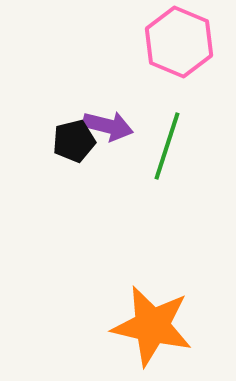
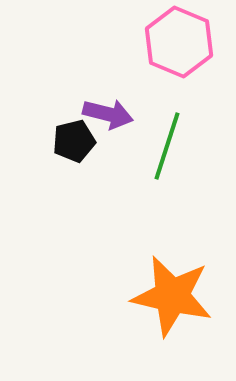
purple arrow: moved 12 px up
orange star: moved 20 px right, 30 px up
